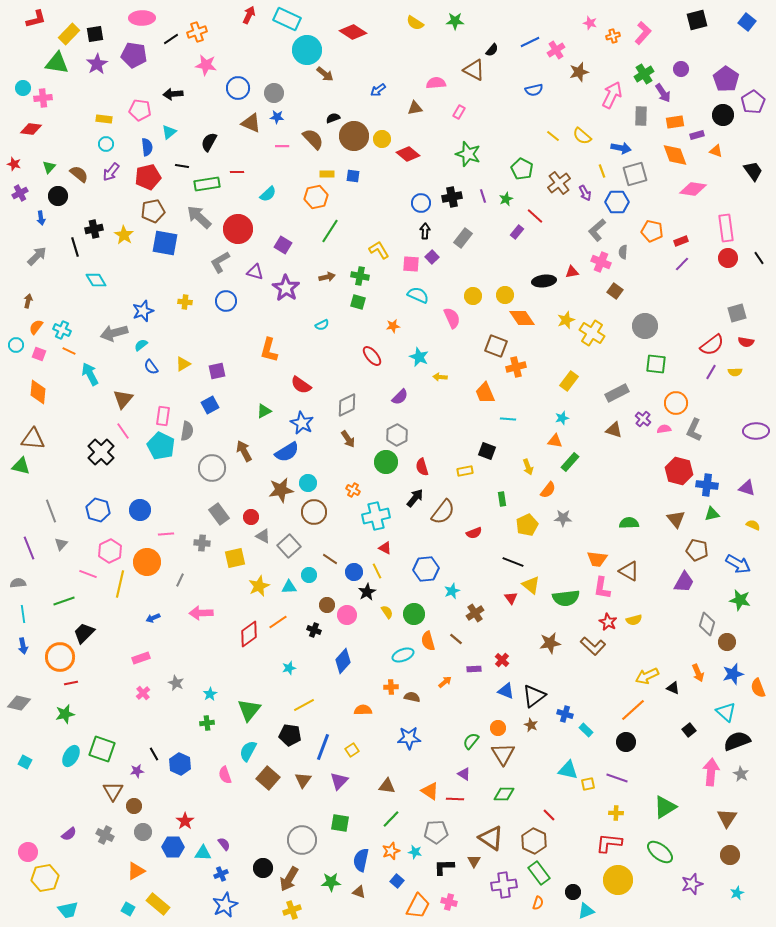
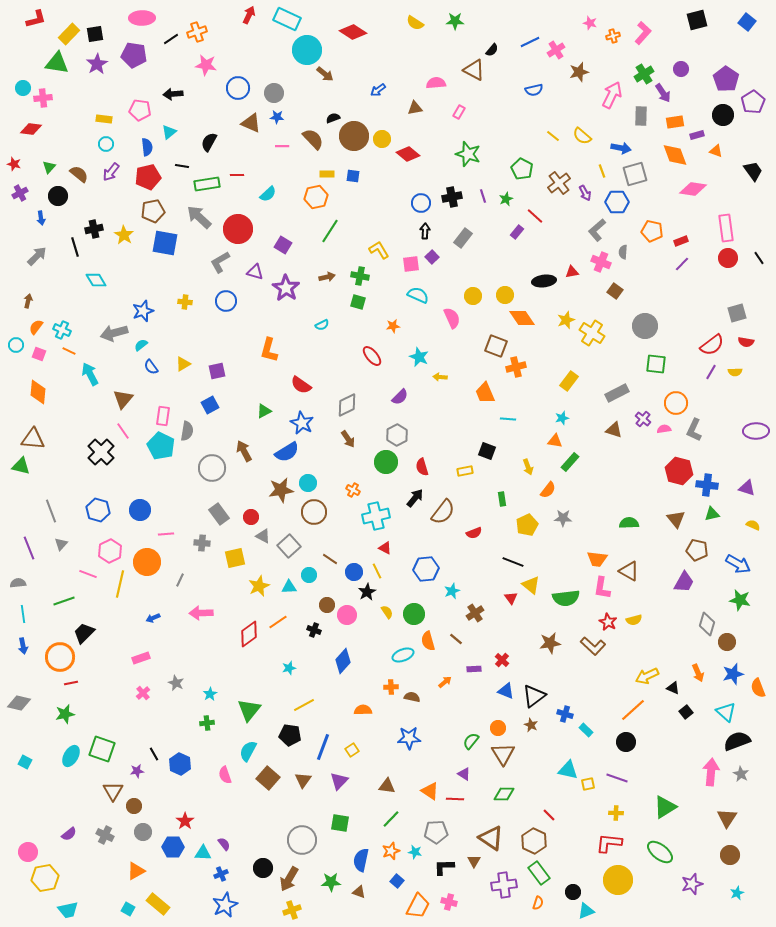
red line at (237, 172): moved 3 px down
pink square at (411, 264): rotated 12 degrees counterclockwise
black square at (689, 730): moved 3 px left, 18 px up
